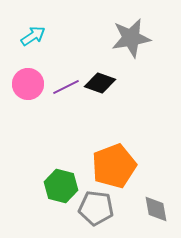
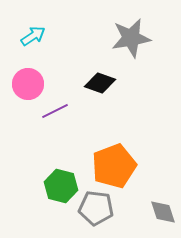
purple line: moved 11 px left, 24 px down
gray diamond: moved 7 px right, 3 px down; rotated 8 degrees counterclockwise
